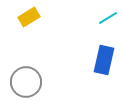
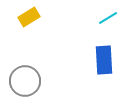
blue rectangle: rotated 16 degrees counterclockwise
gray circle: moved 1 px left, 1 px up
